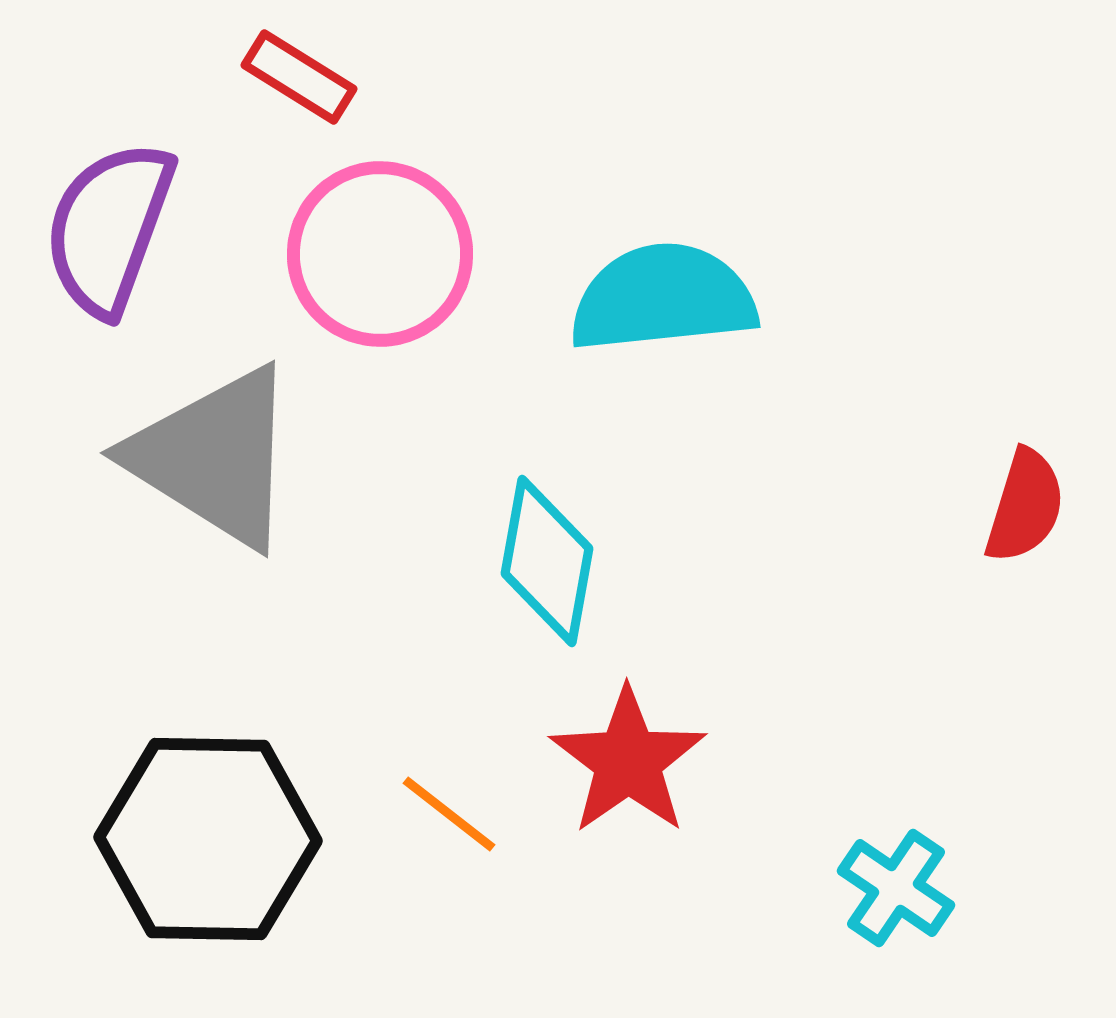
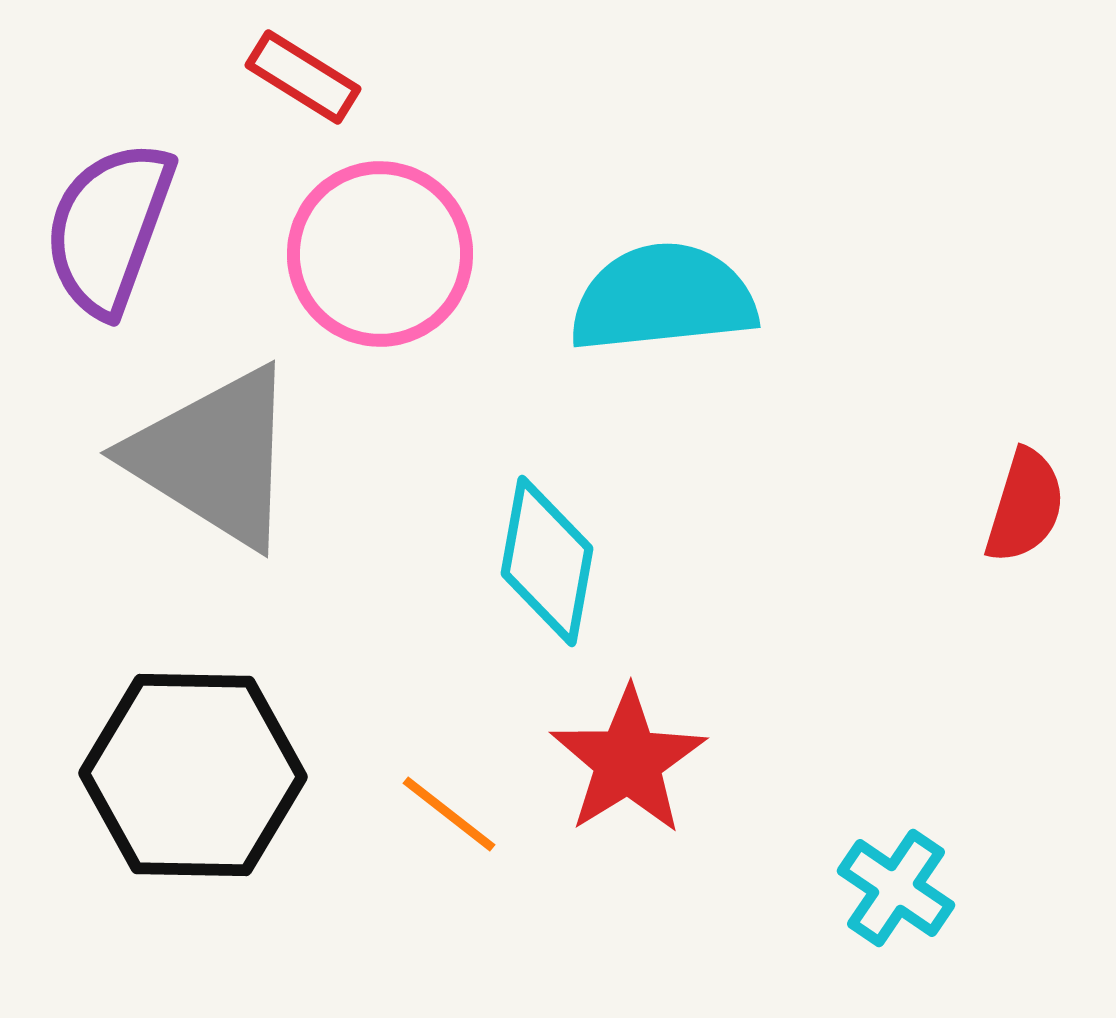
red rectangle: moved 4 px right
red star: rotated 3 degrees clockwise
black hexagon: moved 15 px left, 64 px up
